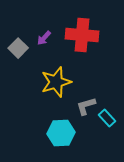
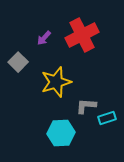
red cross: rotated 32 degrees counterclockwise
gray square: moved 14 px down
gray L-shape: rotated 20 degrees clockwise
cyan rectangle: rotated 66 degrees counterclockwise
